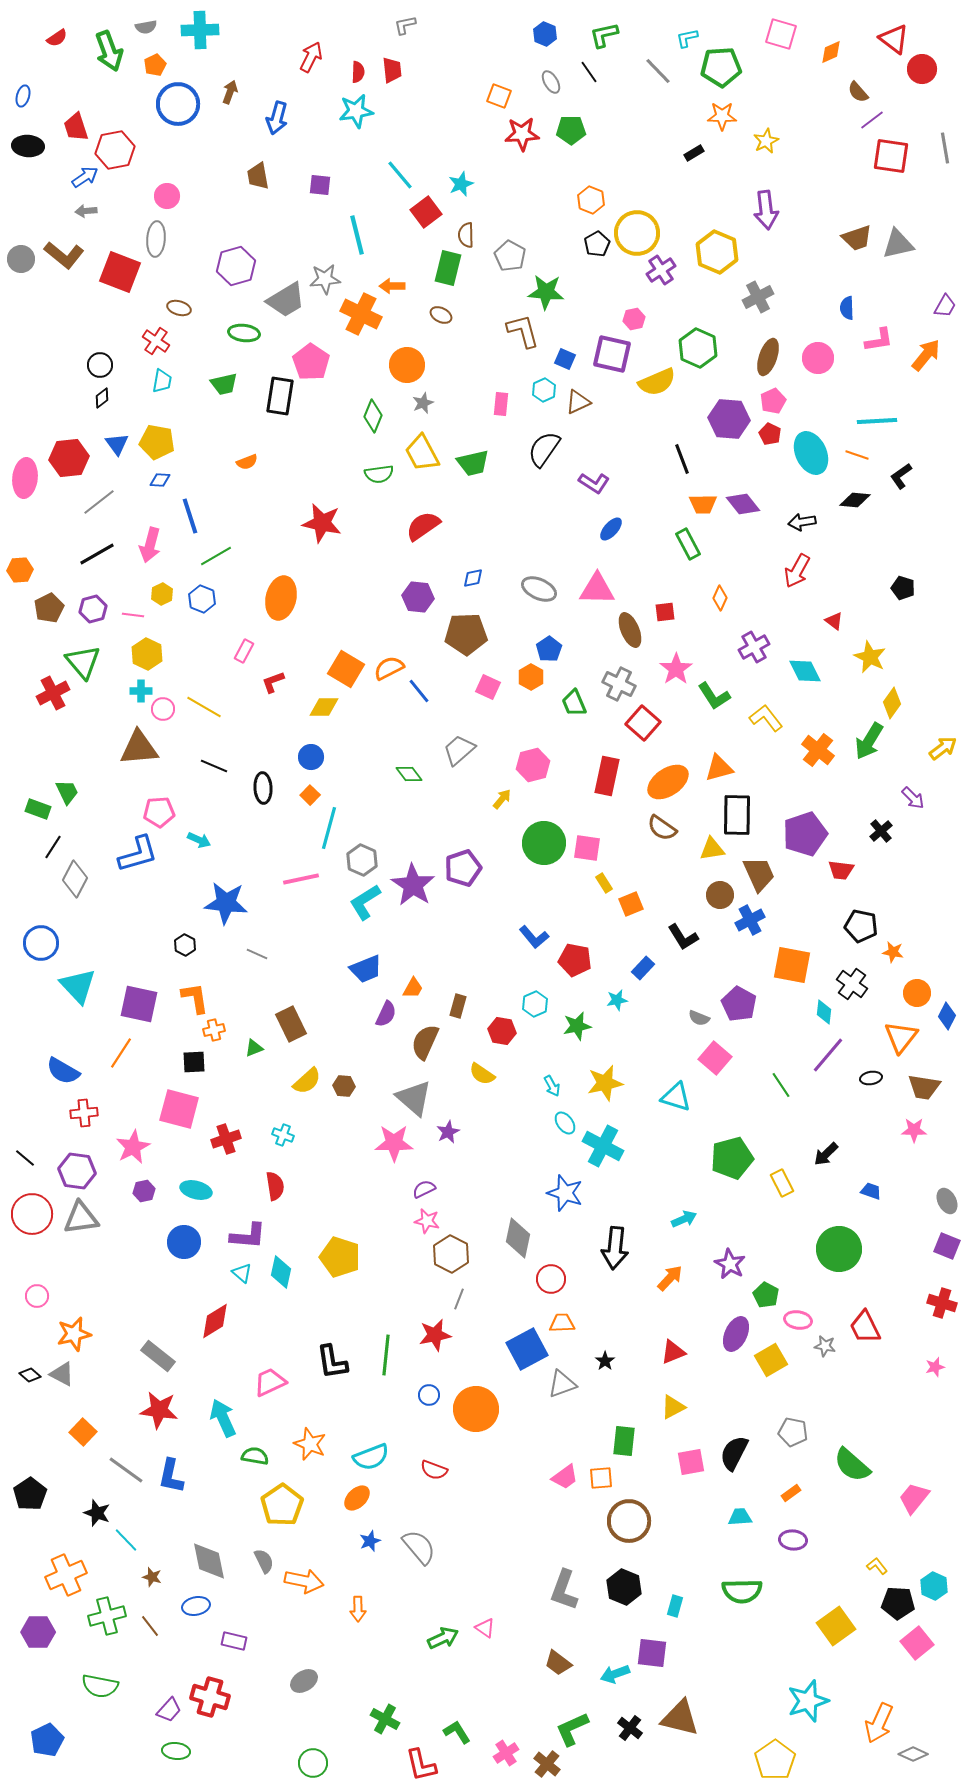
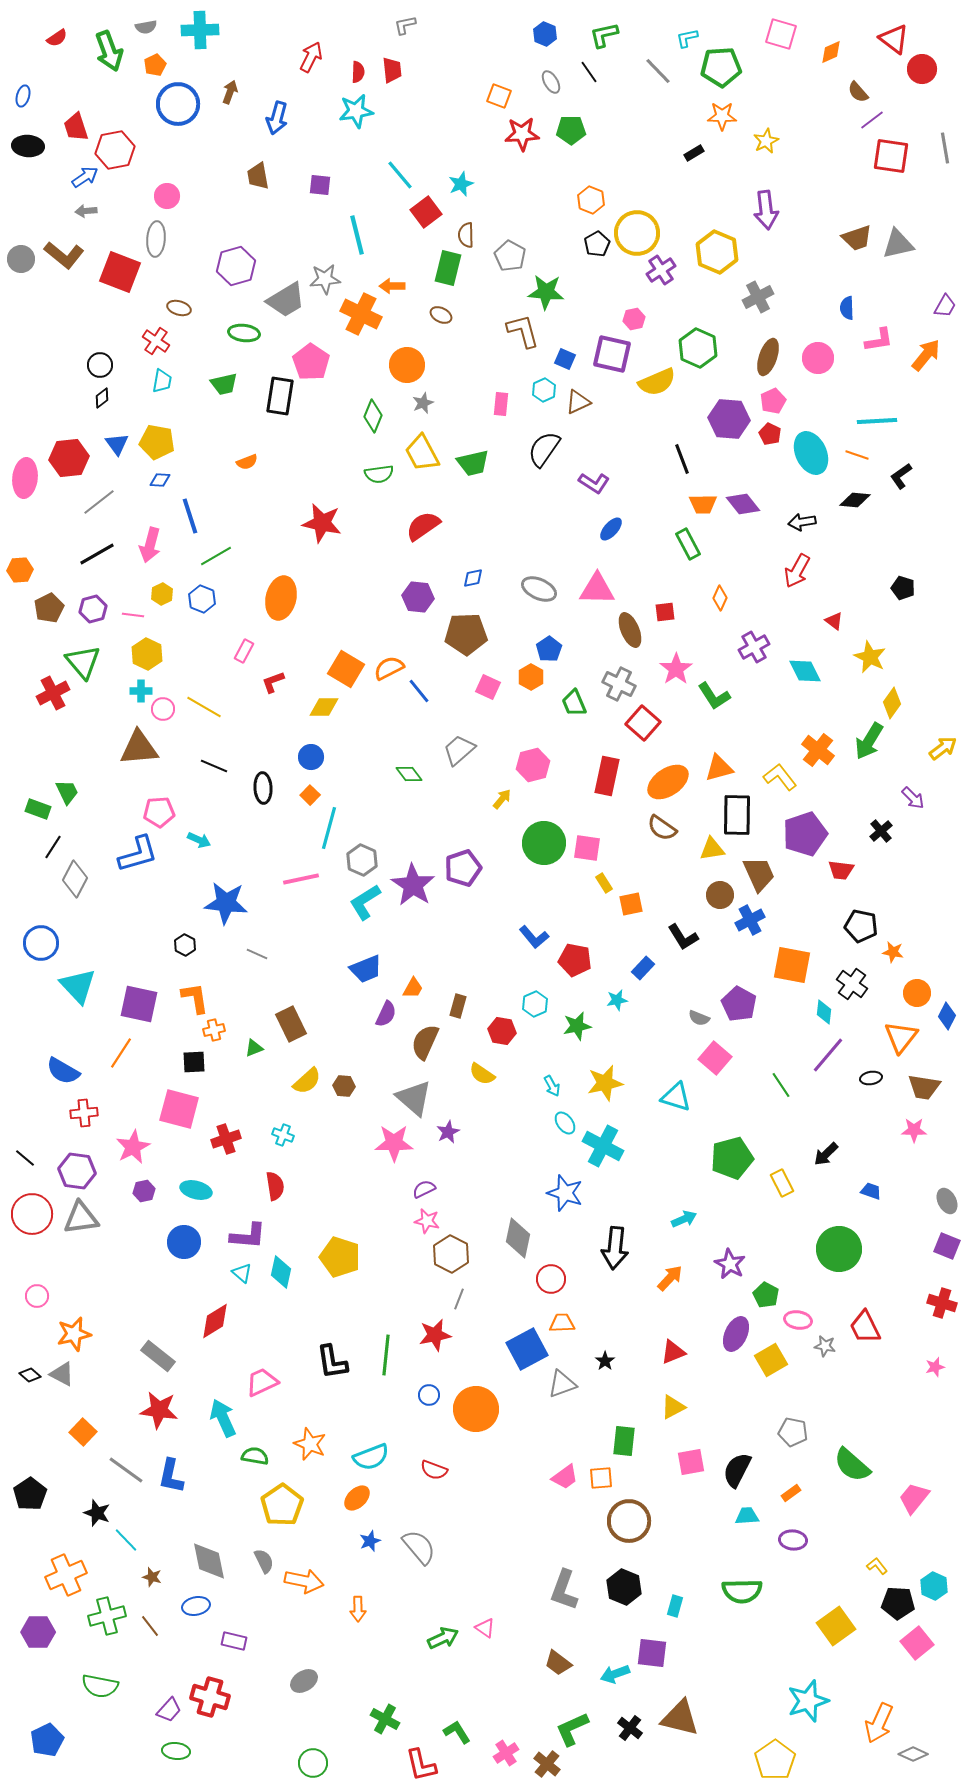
yellow L-shape at (766, 718): moved 14 px right, 59 px down
orange square at (631, 904): rotated 10 degrees clockwise
pink trapezoid at (270, 1382): moved 8 px left
black semicircle at (734, 1453): moved 3 px right, 17 px down
cyan trapezoid at (740, 1517): moved 7 px right, 1 px up
